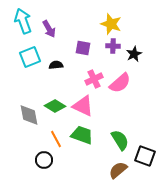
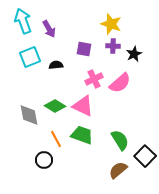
purple square: moved 1 px right, 1 px down
black square: rotated 25 degrees clockwise
